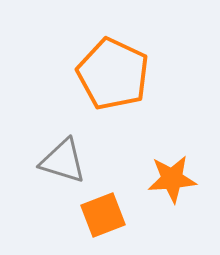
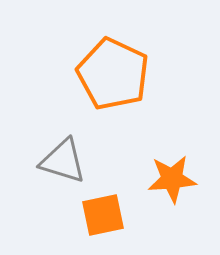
orange square: rotated 9 degrees clockwise
